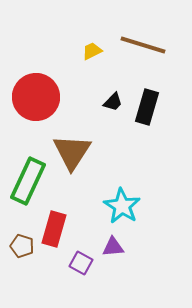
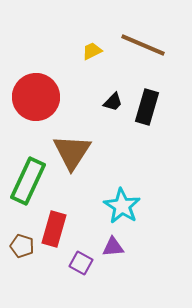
brown line: rotated 6 degrees clockwise
